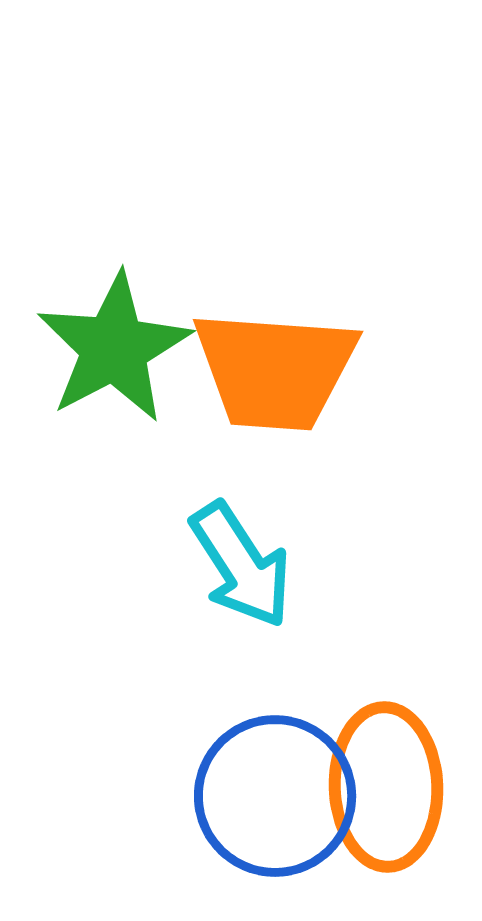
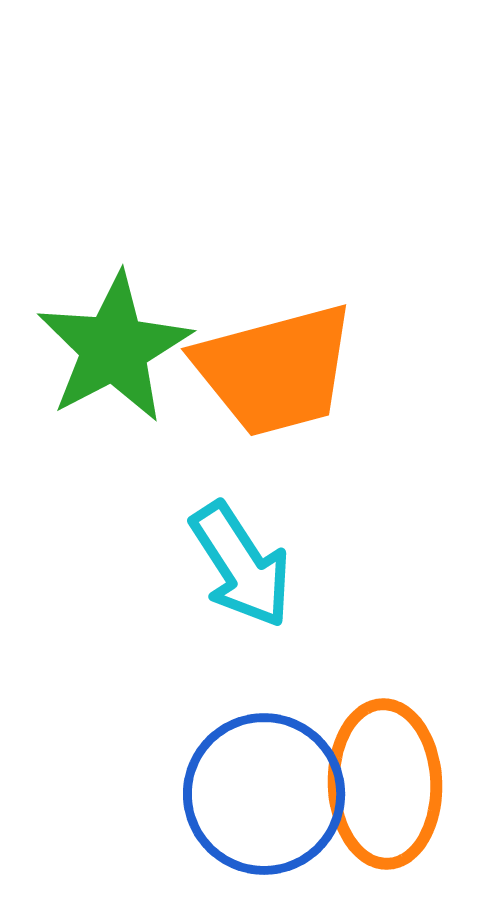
orange trapezoid: rotated 19 degrees counterclockwise
orange ellipse: moved 1 px left, 3 px up
blue circle: moved 11 px left, 2 px up
